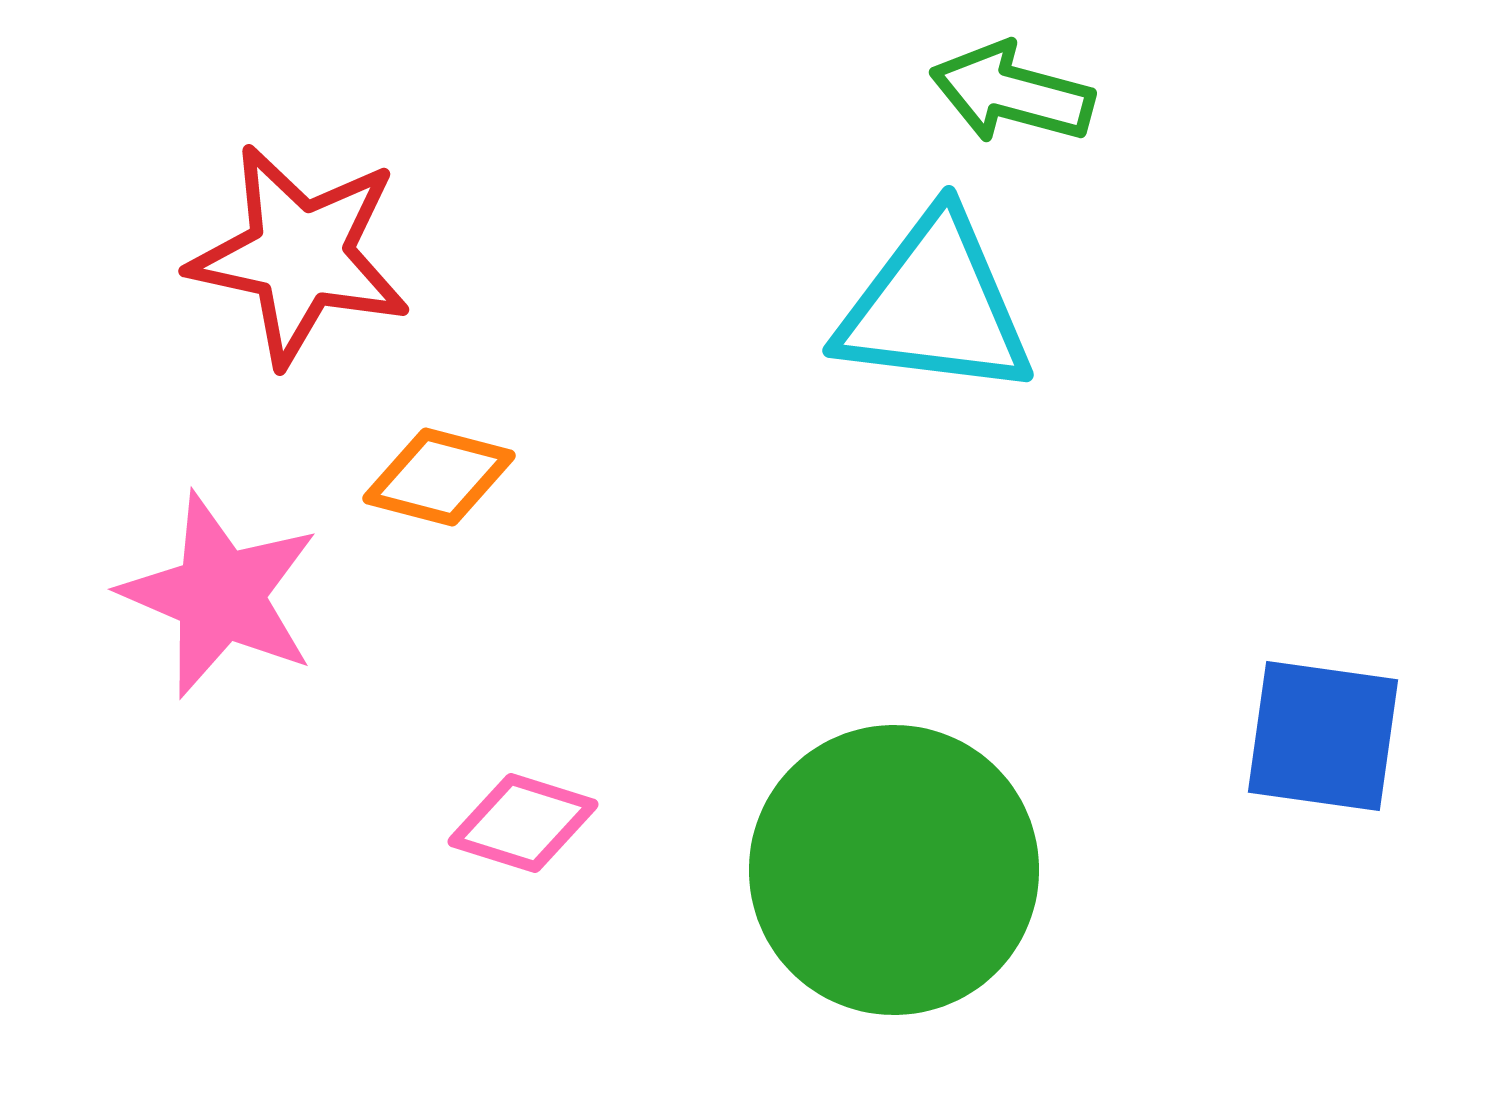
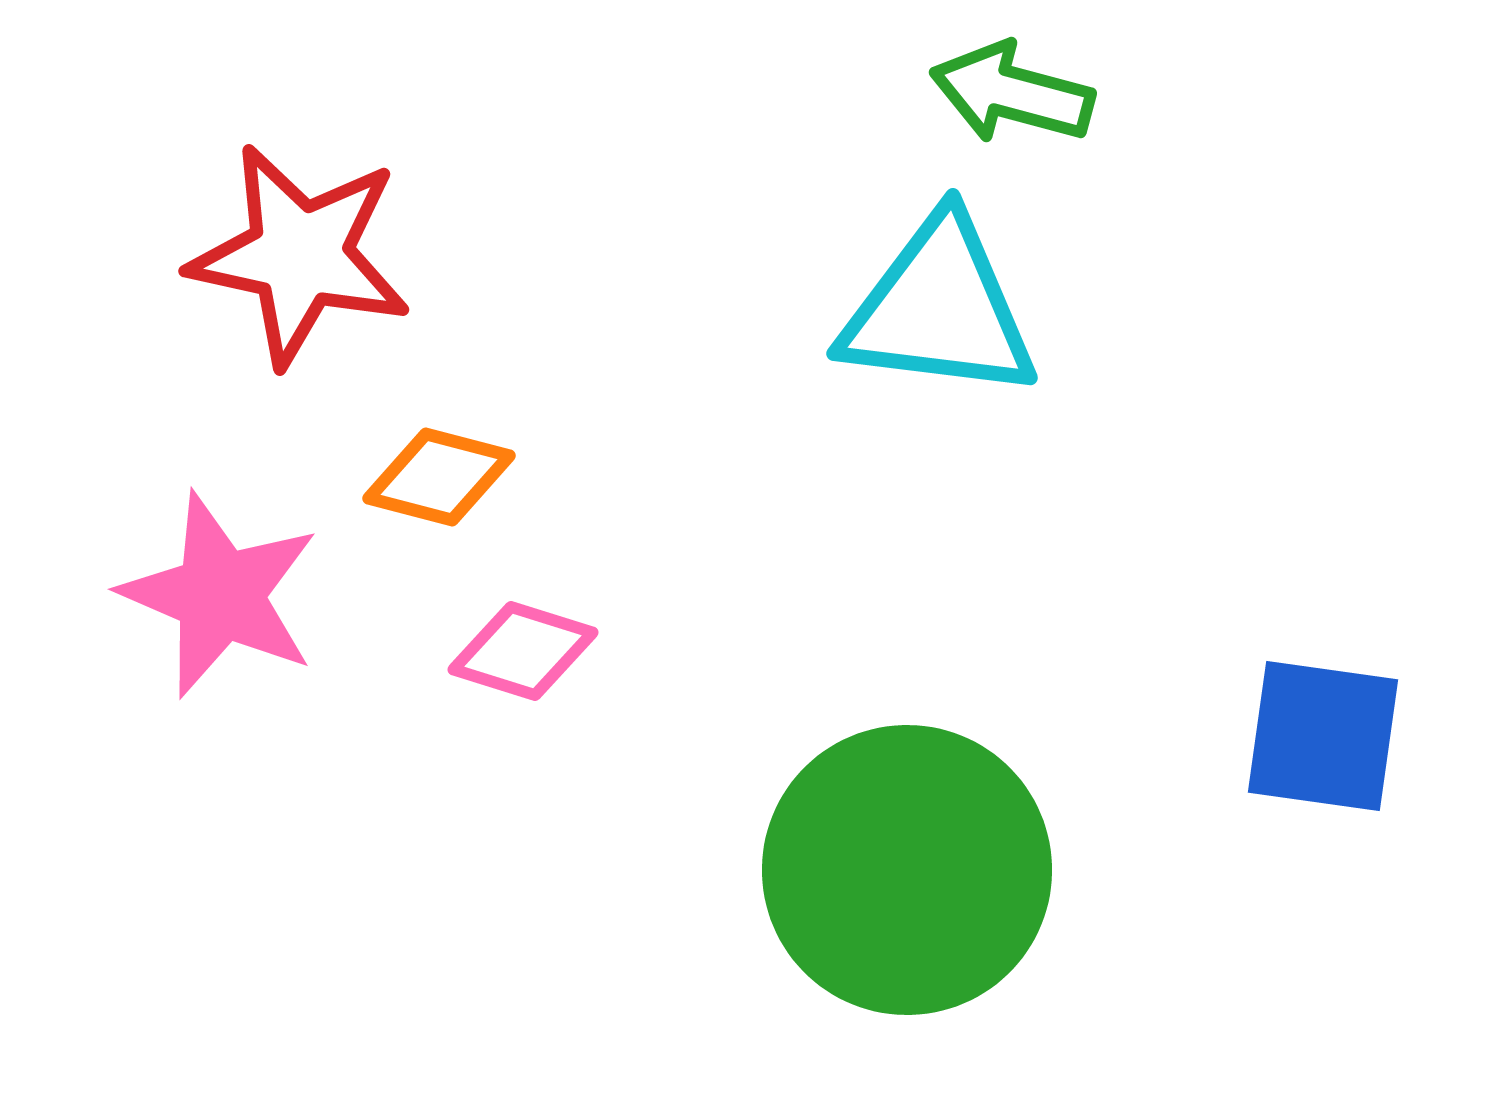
cyan triangle: moved 4 px right, 3 px down
pink diamond: moved 172 px up
green circle: moved 13 px right
